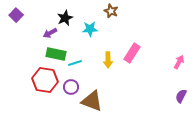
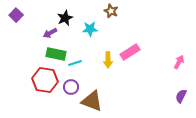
pink rectangle: moved 2 px left, 1 px up; rotated 24 degrees clockwise
